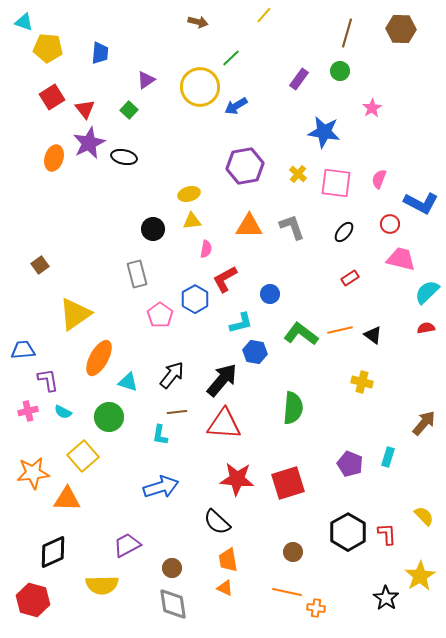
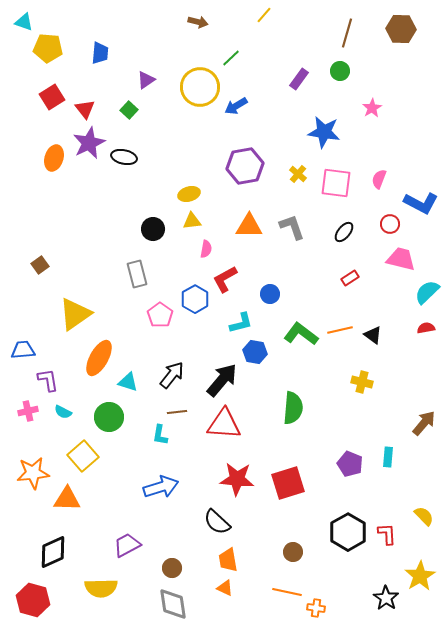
cyan rectangle at (388, 457): rotated 12 degrees counterclockwise
yellow semicircle at (102, 585): moved 1 px left, 3 px down
